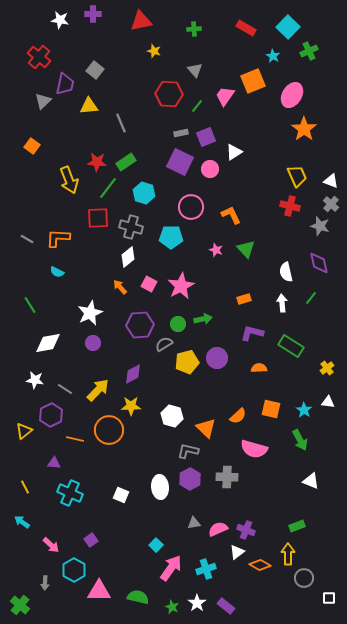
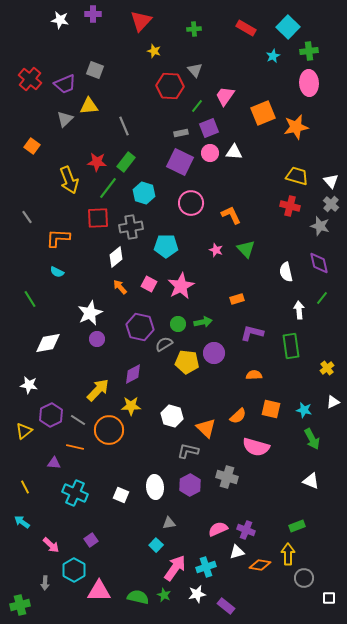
red triangle at (141, 21): rotated 35 degrees counterclockwise
green cross at (309, 51): rotated 18 degrees clockwise
cyan star at (273, 56): rotated 16 degrees clockwise
red cross at (39, 57): moved 9 px left, 22 px down
gray square at (95, 70): rotated 18 degrees counterclockwise
orange square at (253, 81): moved 10 px right, 32 px down
purple trapezoid at (65, 84): rotated 55 degrees clockwise
red hexagon at (169, 94): moved 1 px right, 8 px up
pink ellipse at (292, 95): moved 17 px right, 12 px up; rotated 35 degrees counterclockwise
gray triangle at (43, 101): moved 22 px right, 18 px down
gray line at (121, 123): moved 3 px right, 3 px down
orange star at (304, 129): moved 8 px left, 2 px up; rotated 25 degrees clockwise
purple square at (206, 137): moved 3 px right, 9 px up
white triangle at (234, 152): rotated 36 degrees clockwise
green rectangle at (126, 162): rotated 18 degrees counterclockwise
pink circle at (210, 169): moved 16 px up
yellow trapezoid at (297, 176): rotated 50 degrees counterclockwise
white triangle at (331, 181): rotated 28 degrees clockwise
pink circle at (191, 207): moved 4 px up
gray cross at (131, 227): rotated 25 degrees counterclockwise
cyan pentagon at (171, 237): moved 5 px left, 9 px down
gray line at (27, 239): moved 22 px up; rotated 24 degrees clockwise
white diamond at (128, 257): moved 12 px left
green line at (311, 298): moved 11 px right
orange rectangle at (244, 299): moved 7 px left
white arrow at (282, 303): moved 17 px right, 7 px down
green line at (30, 305): moved 6 px up
green arrow at (203, 319): moved 3 px down
purple hexagon at (140, 325): moved 2 px down; rotated 16 degrees clockwise
purple circle at (93, 343): moved 4 px right, 4 px up
green rectangle at (291, 346): rotated 50 degrees clockwise
purple circle at (217, 358): moved 3 px left, 5 px up
yellow pentagon at (187, 362): rotated 20 degrees clockwise
orange semicircle at (259, 368): moved 5 px left, 7 px down
white star at (35, 380): moved 6 px left, 5 px down
gray line at (65, 389): moved 13 px right, 31 px down
white triangle at (328, 402): moved 5 px right; rotated 32 degrees counterclockwise
cyan star at (304, 410): rotated 21 degrees counterclockwise
orange line at (75, 439): moved 8 px down
green arrow at (300, 440): moved 12 px right, 1 px up
pink semicircle at (254, 449): moved 2 px right, 2 px up
gray cross at (227, 477): rotated 15 degrees clockwise
purple hexagon at (190, 479): moved 6 px down
white ellipse at (160, 487): moved 5 px left
cyan cross at (70, 493): moved 5 px right
gray triangle at (194, 523): moved 25 px left
white triangle at (237, 552): rotated 21 degrees clockwise
orange diamond at (260, 565): rotated 20 degrees counterclockwise
pink arrow at (171, 568): moved 4 px right
cyan cross at (206, 569): moved 2 px up
white star at (197, 603): moved 9 px up; rotated 24 degrees clockwise
green cross at (20, 605): rotated 36 degrees clockwise
green star at (172, 607): moved 8 px left, 12 px up
